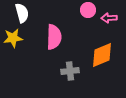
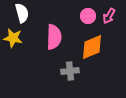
pink circle: moved 6 px down
pink arrow: moved 2 px up; rotated 56 degrees counterclockwise
yellow star: rotated 18 degrees clockwise
orange diamond: moved 10 px left, 8 px up
